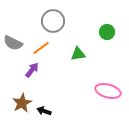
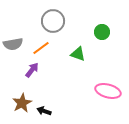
green circle: moved 5 px left
gray semicircle: moved 1 px down; rotated 36 degrees counterclockwise
green triangle: rotated 28 degrees clockwise
